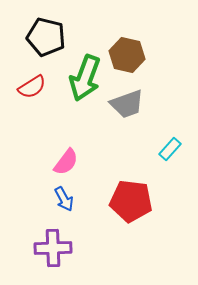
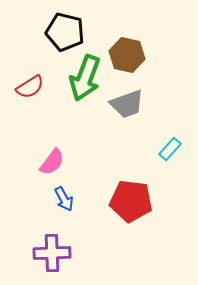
black pentagon: moved 19 px right, 5 px up
red semicircle: moved 2 px left
pink semicircle: moved 14 px left
purple cross: moved 1 px left, 5 px down
